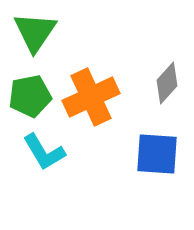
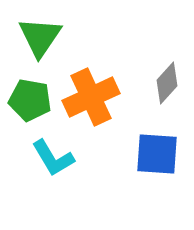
green triangle: moved 5 px right, 5 px down
green pentagon: moved 4 px down; rotated 21 degrees clockwise
cyan L-shape: moved 9 px right, 6 px down
